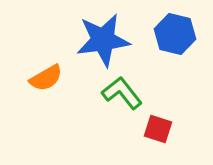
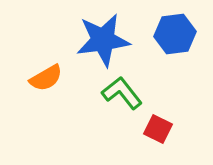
blue hexagon: rotated 21 degrees counterclockwise
red square: rotated 8 degrees clockwise
